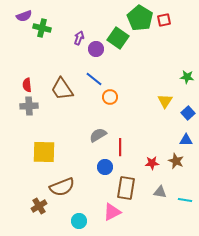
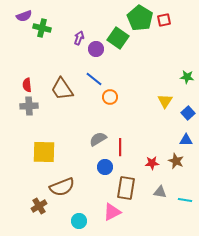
gray semicircle: moved 4 px down
